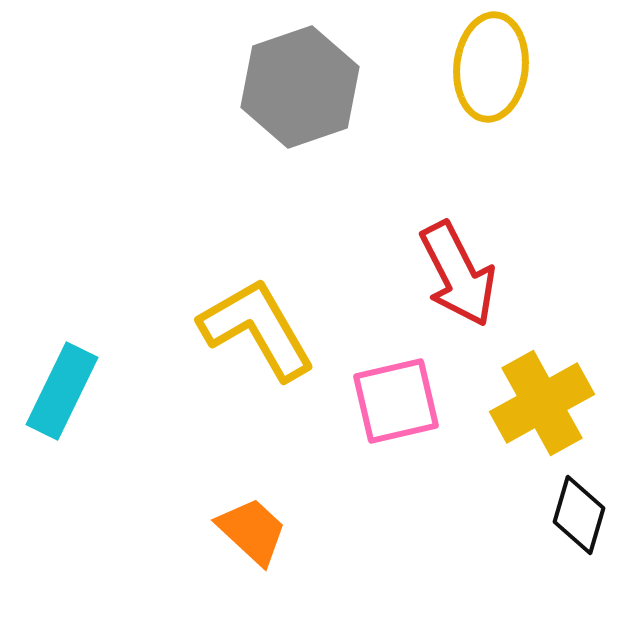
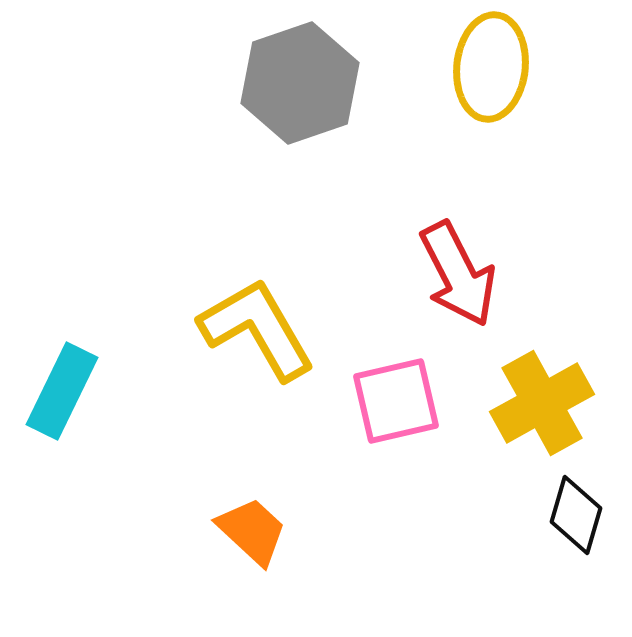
gray hexagon: moved 4 px up
black diamond: moved 3 px left
